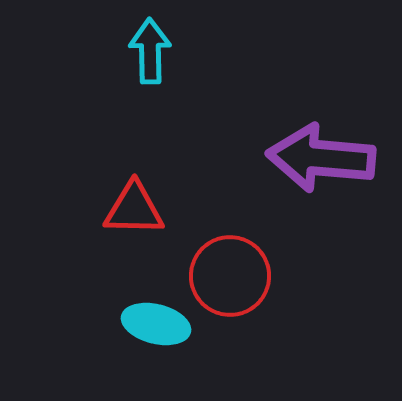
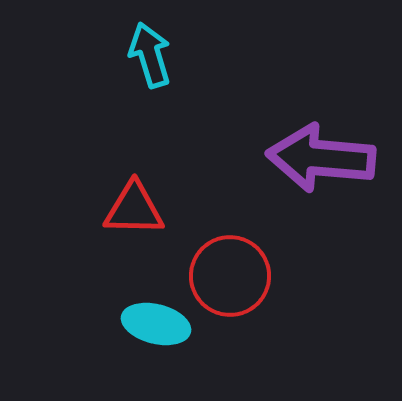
cyan arrow: moved 4 px down; rotated 16 degrees counterclockwise
